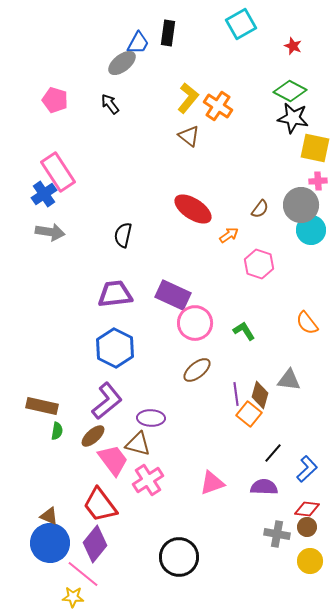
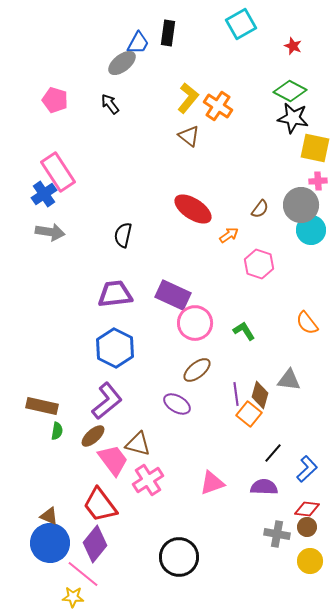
purple ellipse at (151, 418): moved 26 px right, 14 px up; rotated 28 degrees clockwise
